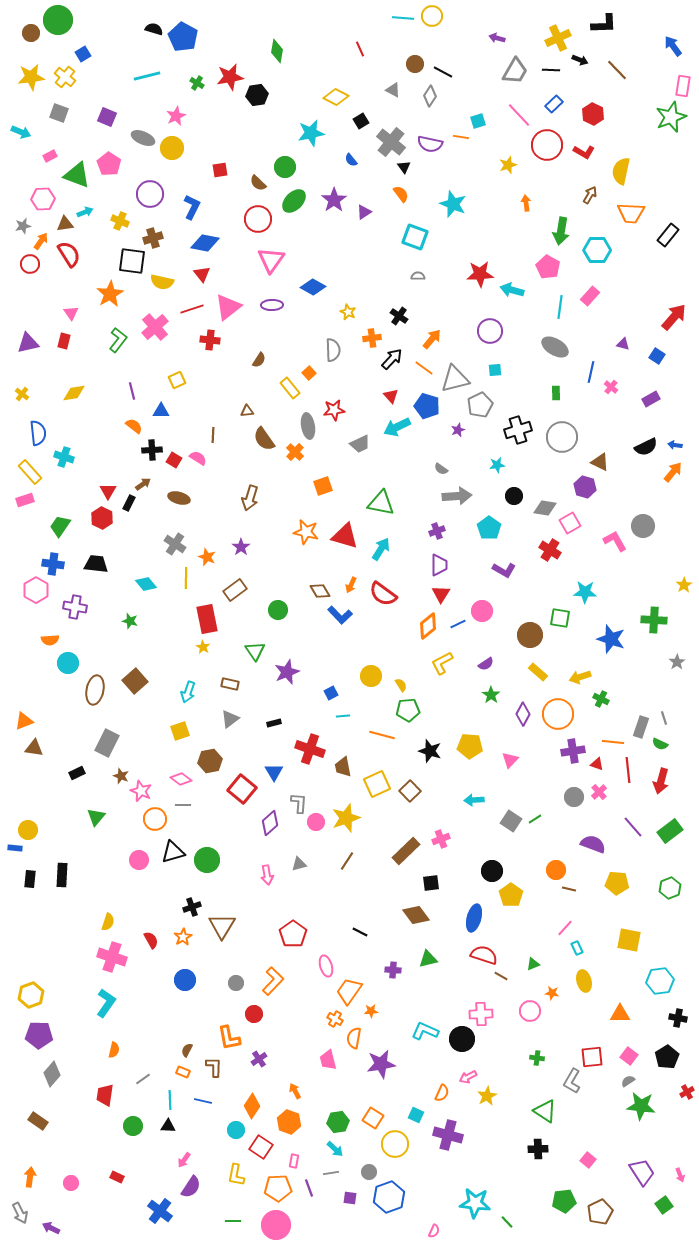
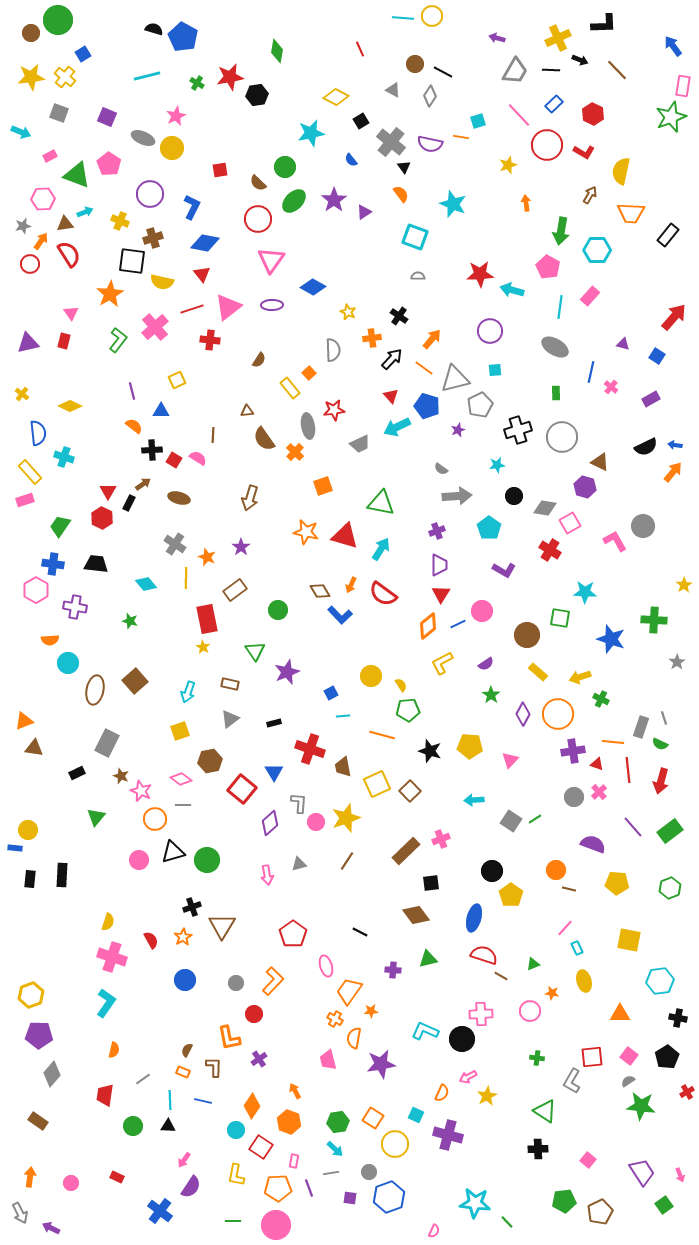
yellow diamond at (74, 393): moved 4 px left, 13 px down; rotated 35 degrees clockwise
brown circle at (530, 635): moved 3 px left
